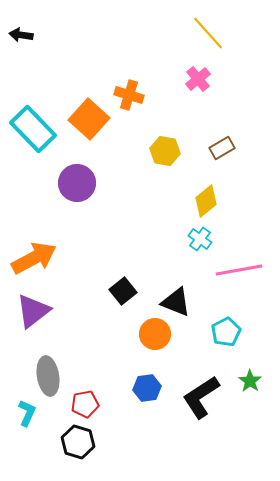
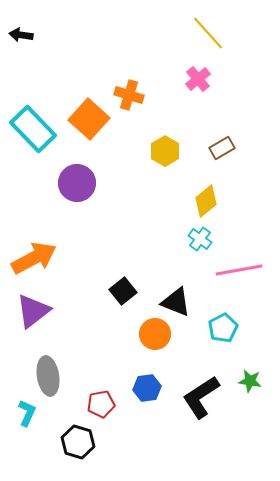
yellow hexagon: rotated 20 degrees clockwise
cyan pentagon: moved 3 px left, 4 px up
green star: rotated 25 degrees counterclockwise
red pentagon: moved 16 px right
